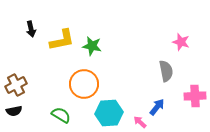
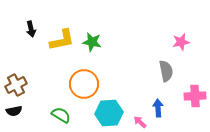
pink star: rotated 30 degrees counterclockwise
green star: moved 4 px up
blue arrow: moved 1 px right, 1 px down; rotated 42 degrees counterclockwise
